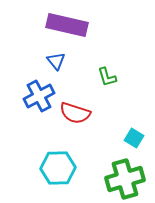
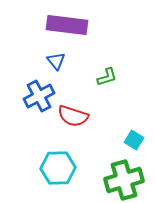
purple rectangle: rotated 6 degrees counterclockwise
green L-shape: rotated 90 degrees counterclockwise
red semicircle: moved 2 px left, 3 px down
cyan square: moved 2 px down
green cross: moved 1 px left, 1 px down
